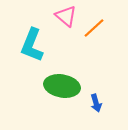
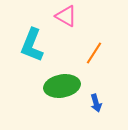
pink triangle: rotated 10 degrees counterclockwise
orange line: moved 25 px down; rotated 15 degrees counterclockwise
green ellipse: rotated 20 degrees counterclockwise
